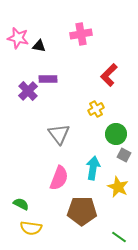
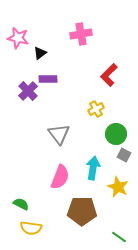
black triangle: moved 1 px right, 7 px down; rotated 48 degrees counterclockwise
pink semicircle: moved 1 px right, 1 px up
